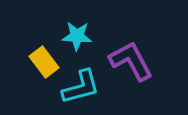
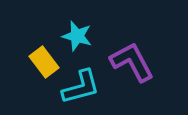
cyan star: rotated 12 degrees clockwise
purple L-shape: moved 1 px right, 1 px down
